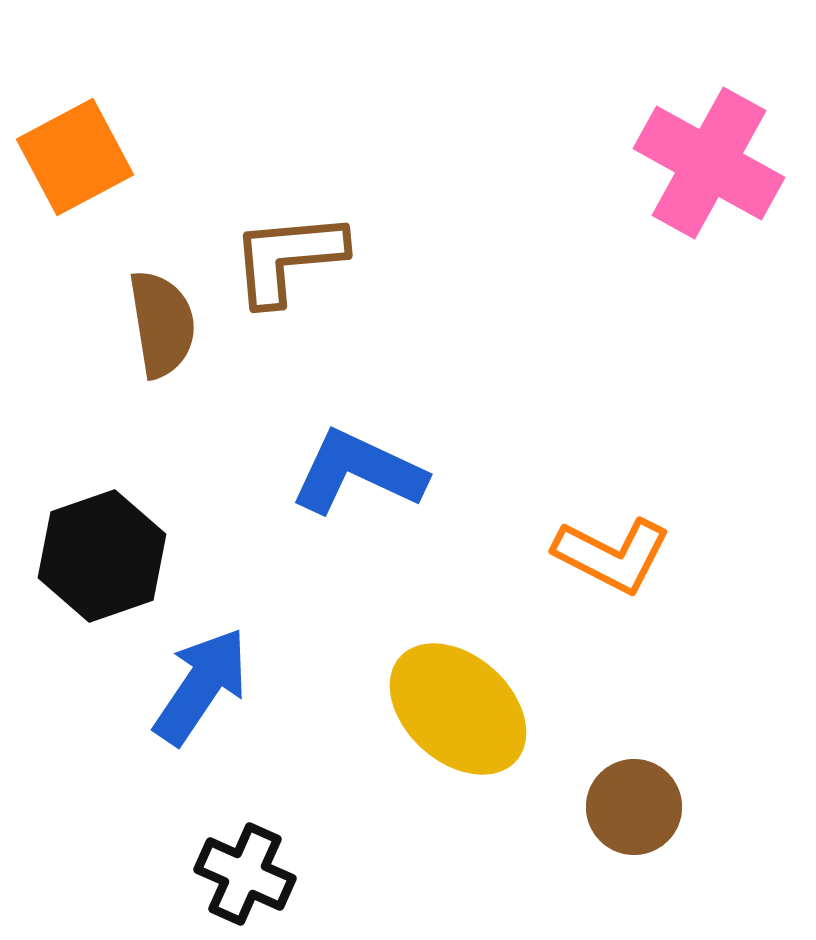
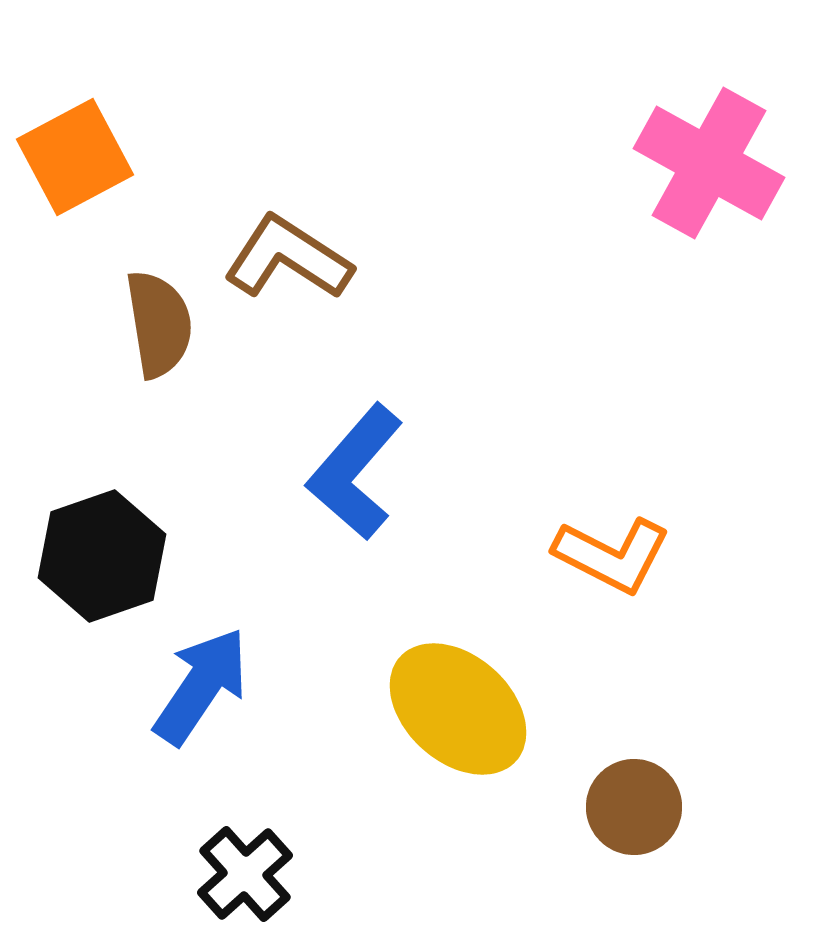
brown L-shape: rotated 38 degrees clockwise
brown semicircle: moved 3 px left
blue L-shape: moved 3 px left; rotated 74 degrees counterclockwise
black cross: rotated 24 degrees clockwise
